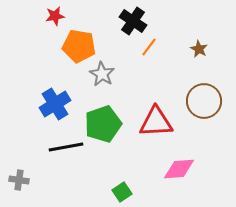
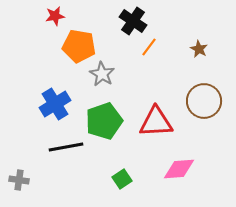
green pentagon: moved 1 px right, 3 px up
green square: moved 13 px up
